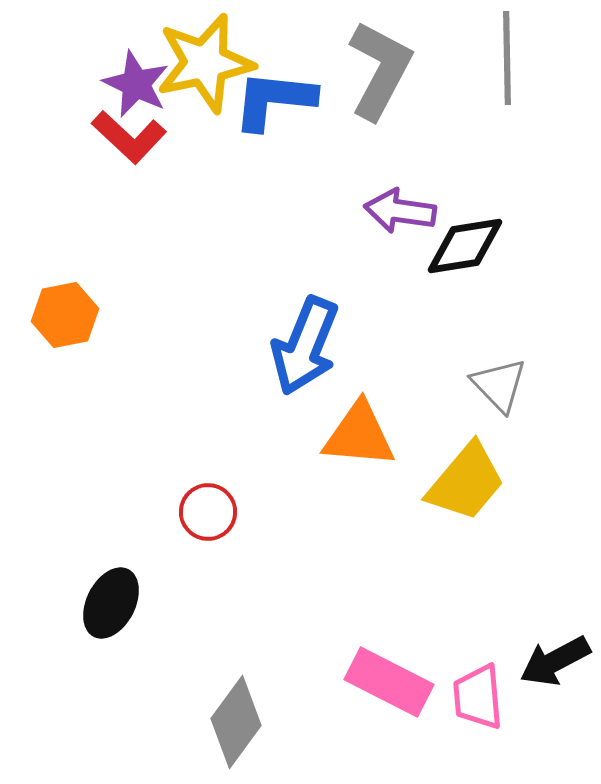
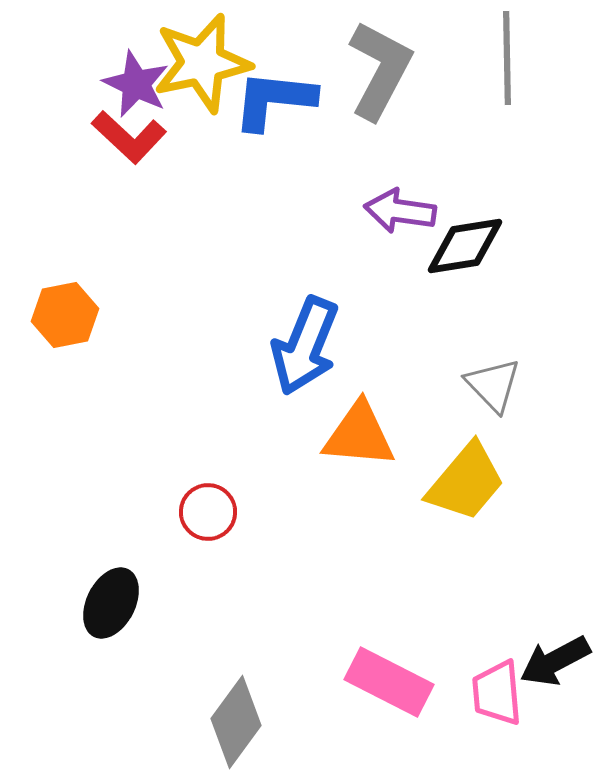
yellow star: moved 3 px left
gray triangle: moved 6 px left
pink trapezoid: moved 19 px right, 4 px up
